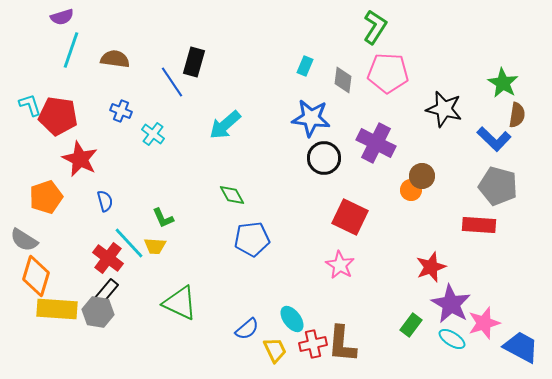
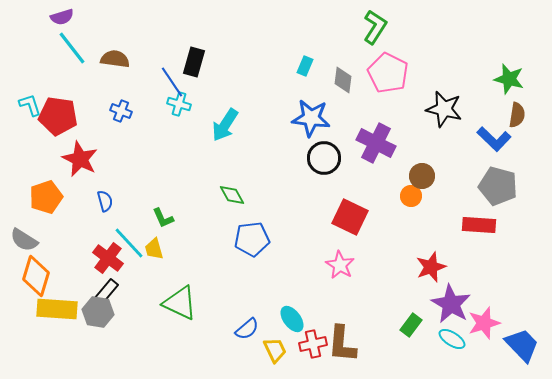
cyan line at (71, 50): moved 1 px right, 2 px up; rotated 57 degrees counterclockwise
pink pentagon at (388, 73): rotated 24 degrees clockwise
green star at (503, 83): moved 6 px right, 4 px up; rotated 16 degrees counterclockwise
cyan arrow at (225, 125): rotated 16 degrees counterclockwise
cyan cross at (153, 134): moved 26 px right, 30 px up; rotated 20 degrees counterclockwise
orange circle at (411, 190): moved 6 px down
yellow trapezoid at (155, 246): moved 1 px left, 3 px down; rotated 70 degrees clockwise
blue trapezoid at (521, 347): moved 1 px right, 2 px up; rotated 18 degrees clockwise
